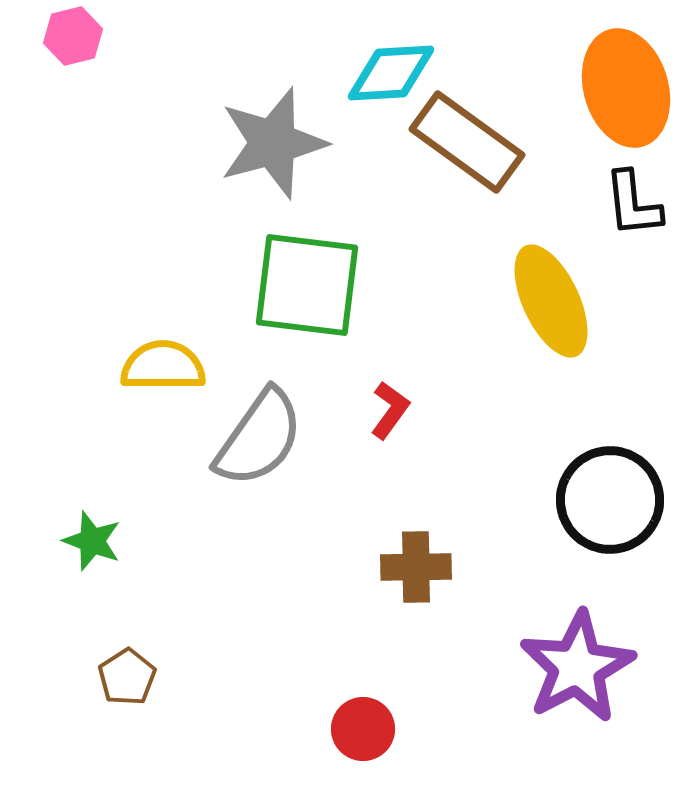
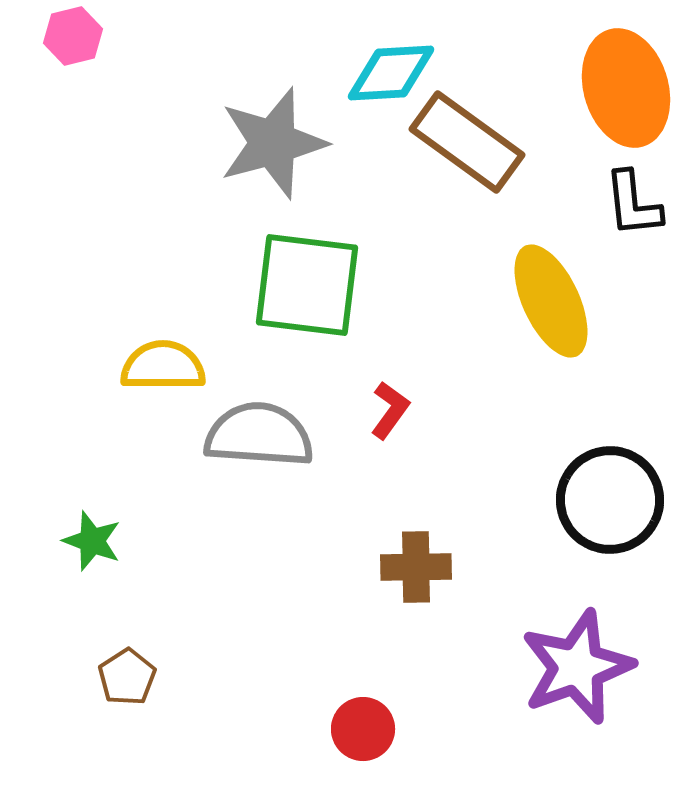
gray semicircle: moved 3 px up; rotated 121 degrees counterclockwise
purple star: rotated 8 degrees clockwise
